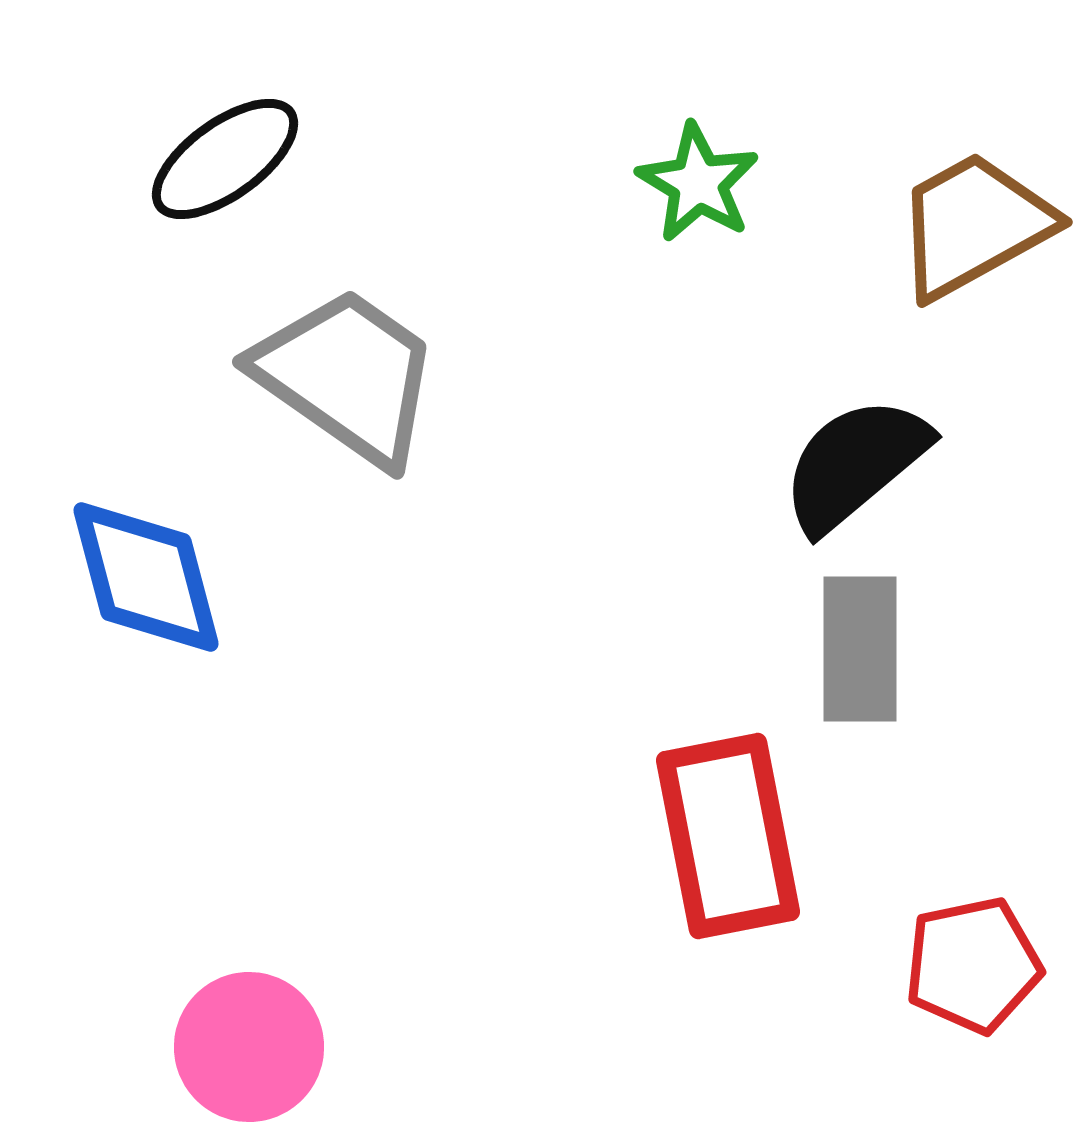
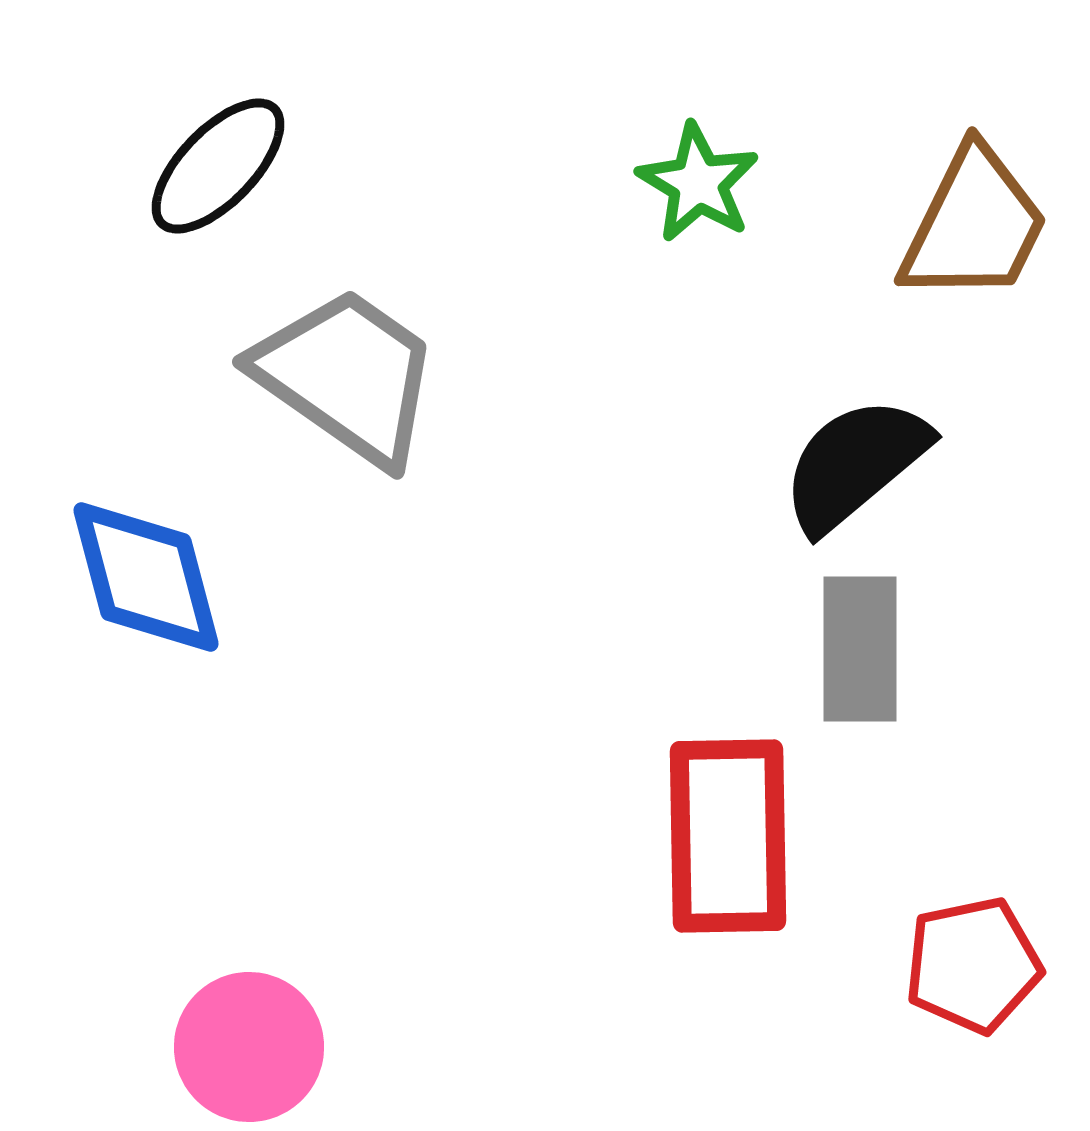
black ellipse: moved 7 px left, 7 px down; rotated 10 degrees counterclockwise
brown trapezoid: rotated 145 degrees clockwise
red rectangle: rotated 10 degrees clockwise
